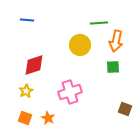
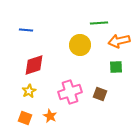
blue line: moved 1 px left, 10 px down
orange arrow: moved 3 px right; rotated 65 degrees clockwise
green square: moved 3 px right
yellow star: moved 3 px right
brown square: moved 25 px left, 15 px up
orange star: moved 2 px right, 2 px up
